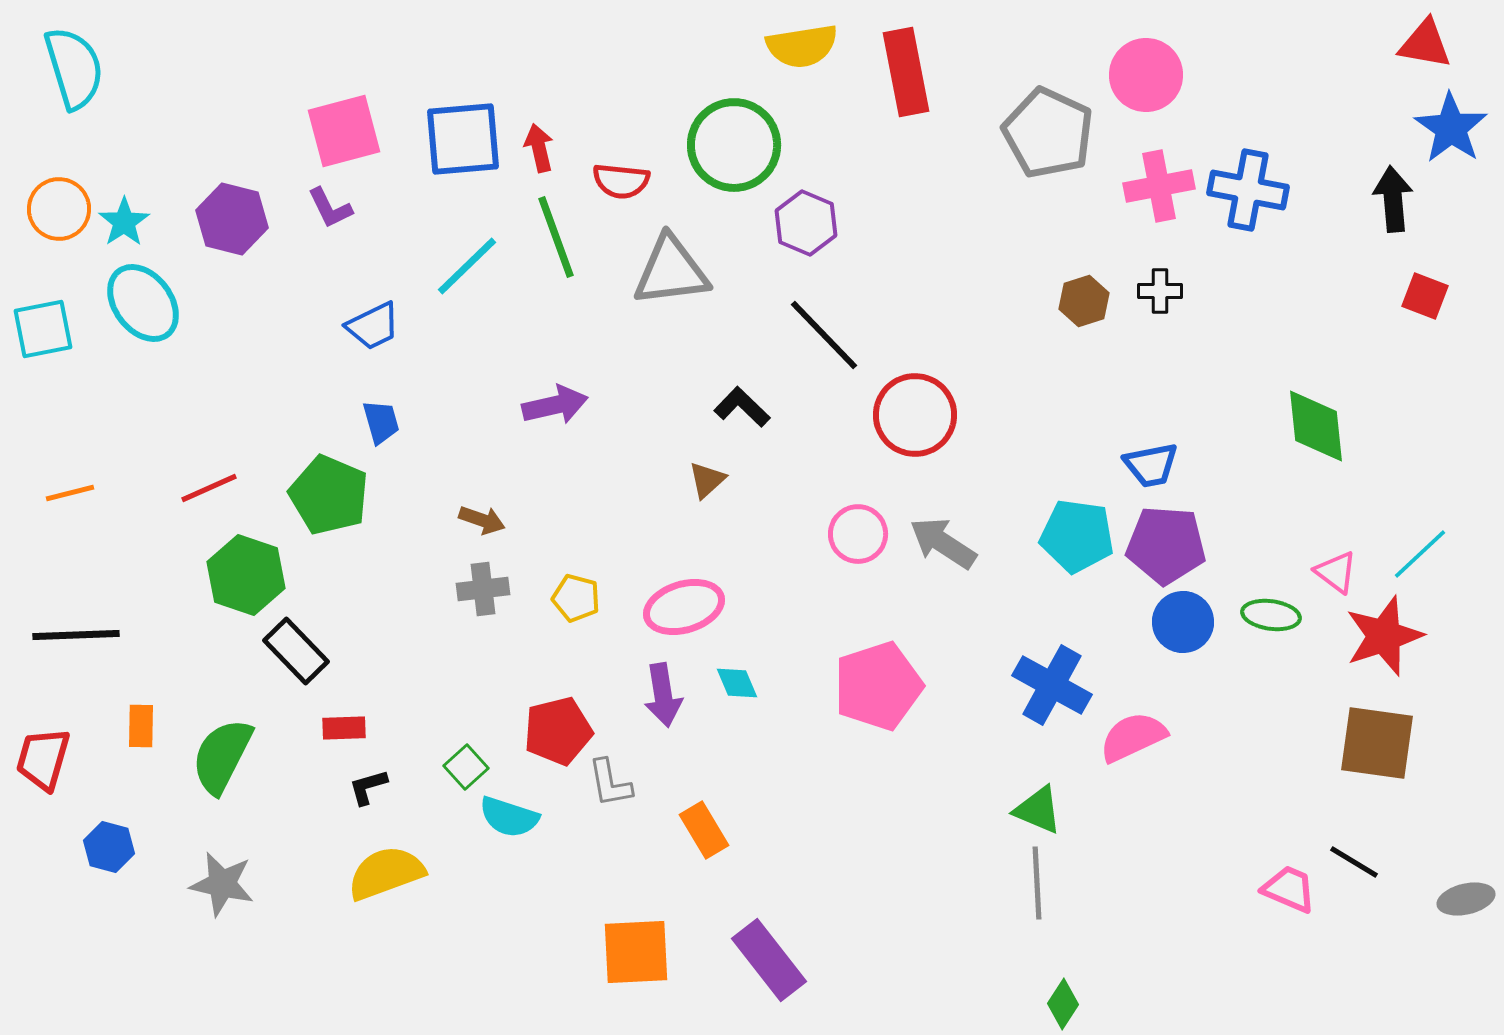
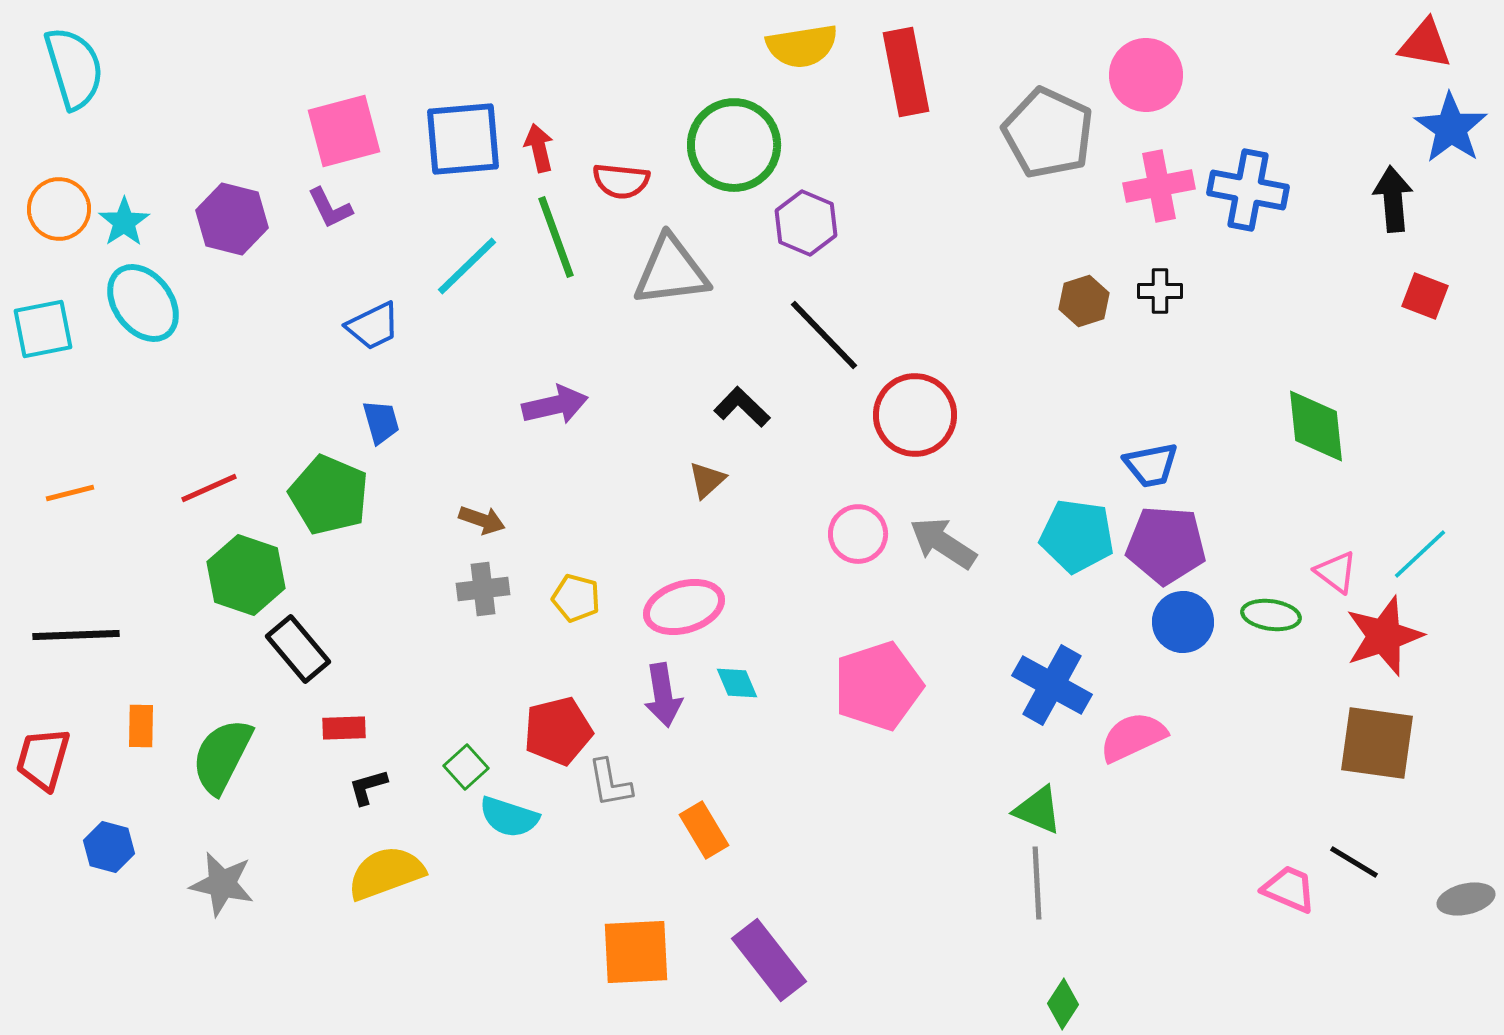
black rectangle at (296, 651): moved 2 px right, 2 px up; rotated 4 degrees clockwise
